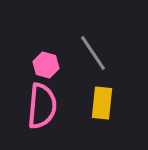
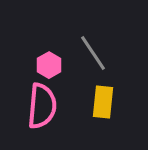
pink hexagon: moved 3 px right; rotated 15 degrees clockwise
yellow rectangle: moved 1 px right, 1 px up
